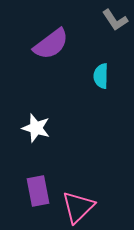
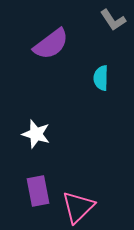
gray L-shape: moved 2 px left
cyan semicircle: moved 2 px down
white star: moved 6 px down
